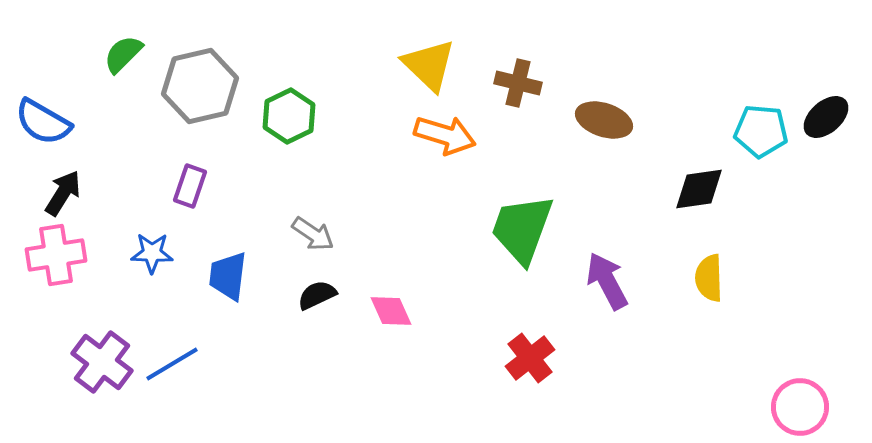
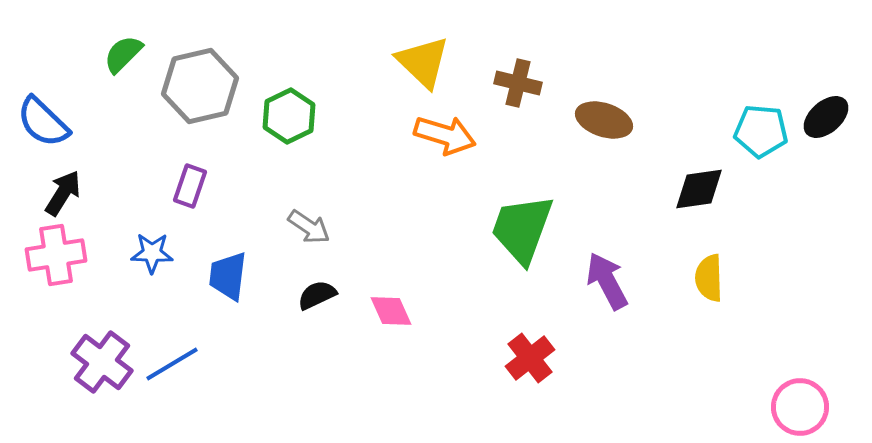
yellow triangle: moved 6 px left, 3 px up
blue semicircle: rotated 14 degrees clockwise
gray arrow: moved 4 px left, 7 px up
